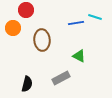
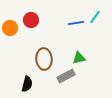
red circle: moved 5 px right, 10 px down
cyan line: rotated 72 degrees counterclockwise
orange circle: moved 3 px left
brown ellipse: moved 2 px right, 19 px down
green triangle: moved 2 px down; rotated 40 degrees counterclockwise
gray rectangle: moved 5 px right, 2 px up
